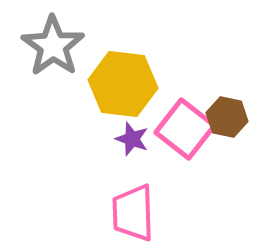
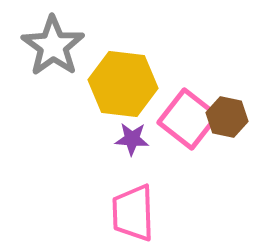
pink square: moved 3 px right, 10 px up
purple star: rotated 16 degrees counterclockwise
